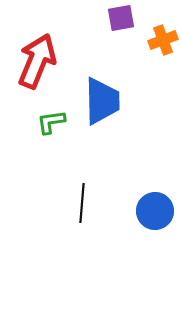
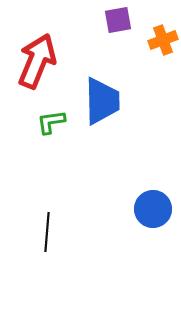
purple square: moved 3 px left, 2 px down
black line: moved 35 px left, 29 px down
blue circle: moved 2 px left, 2 px up
